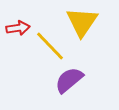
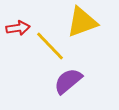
yellow triangle: rotated 36 degrees clockwise
purple semicircle: moved 1 px left, 1 px down
